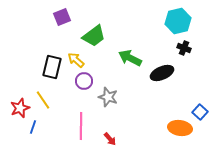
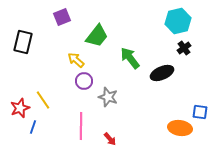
green trapezoid: moved 3 px right; rotated 15 degrees counterclockwise
black cross: rotated 32 degrees clockwise
green arrow: rotated 25 degrees clockwise
black rectangle: moved 29 px left, 25 px up
blue square: rotated 35 degrees counterclockwise
